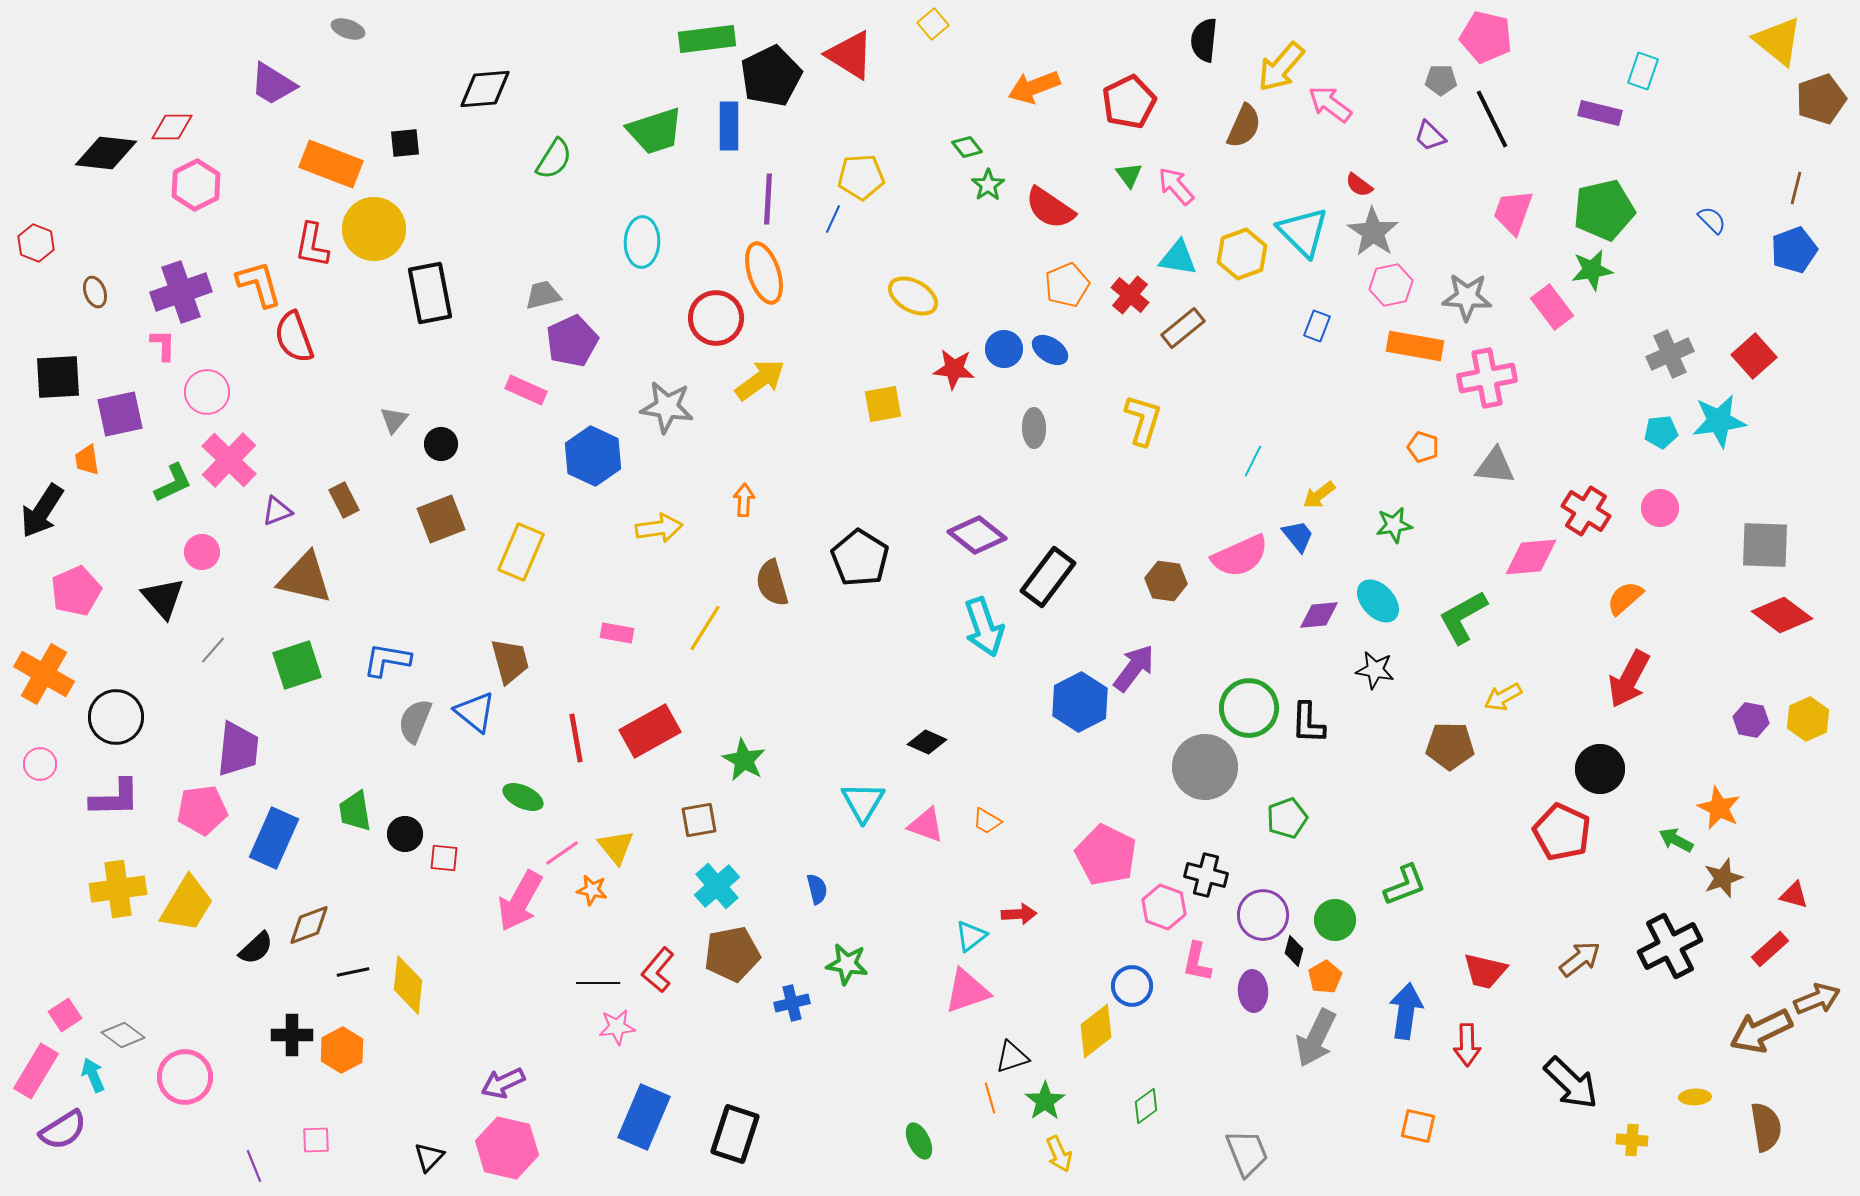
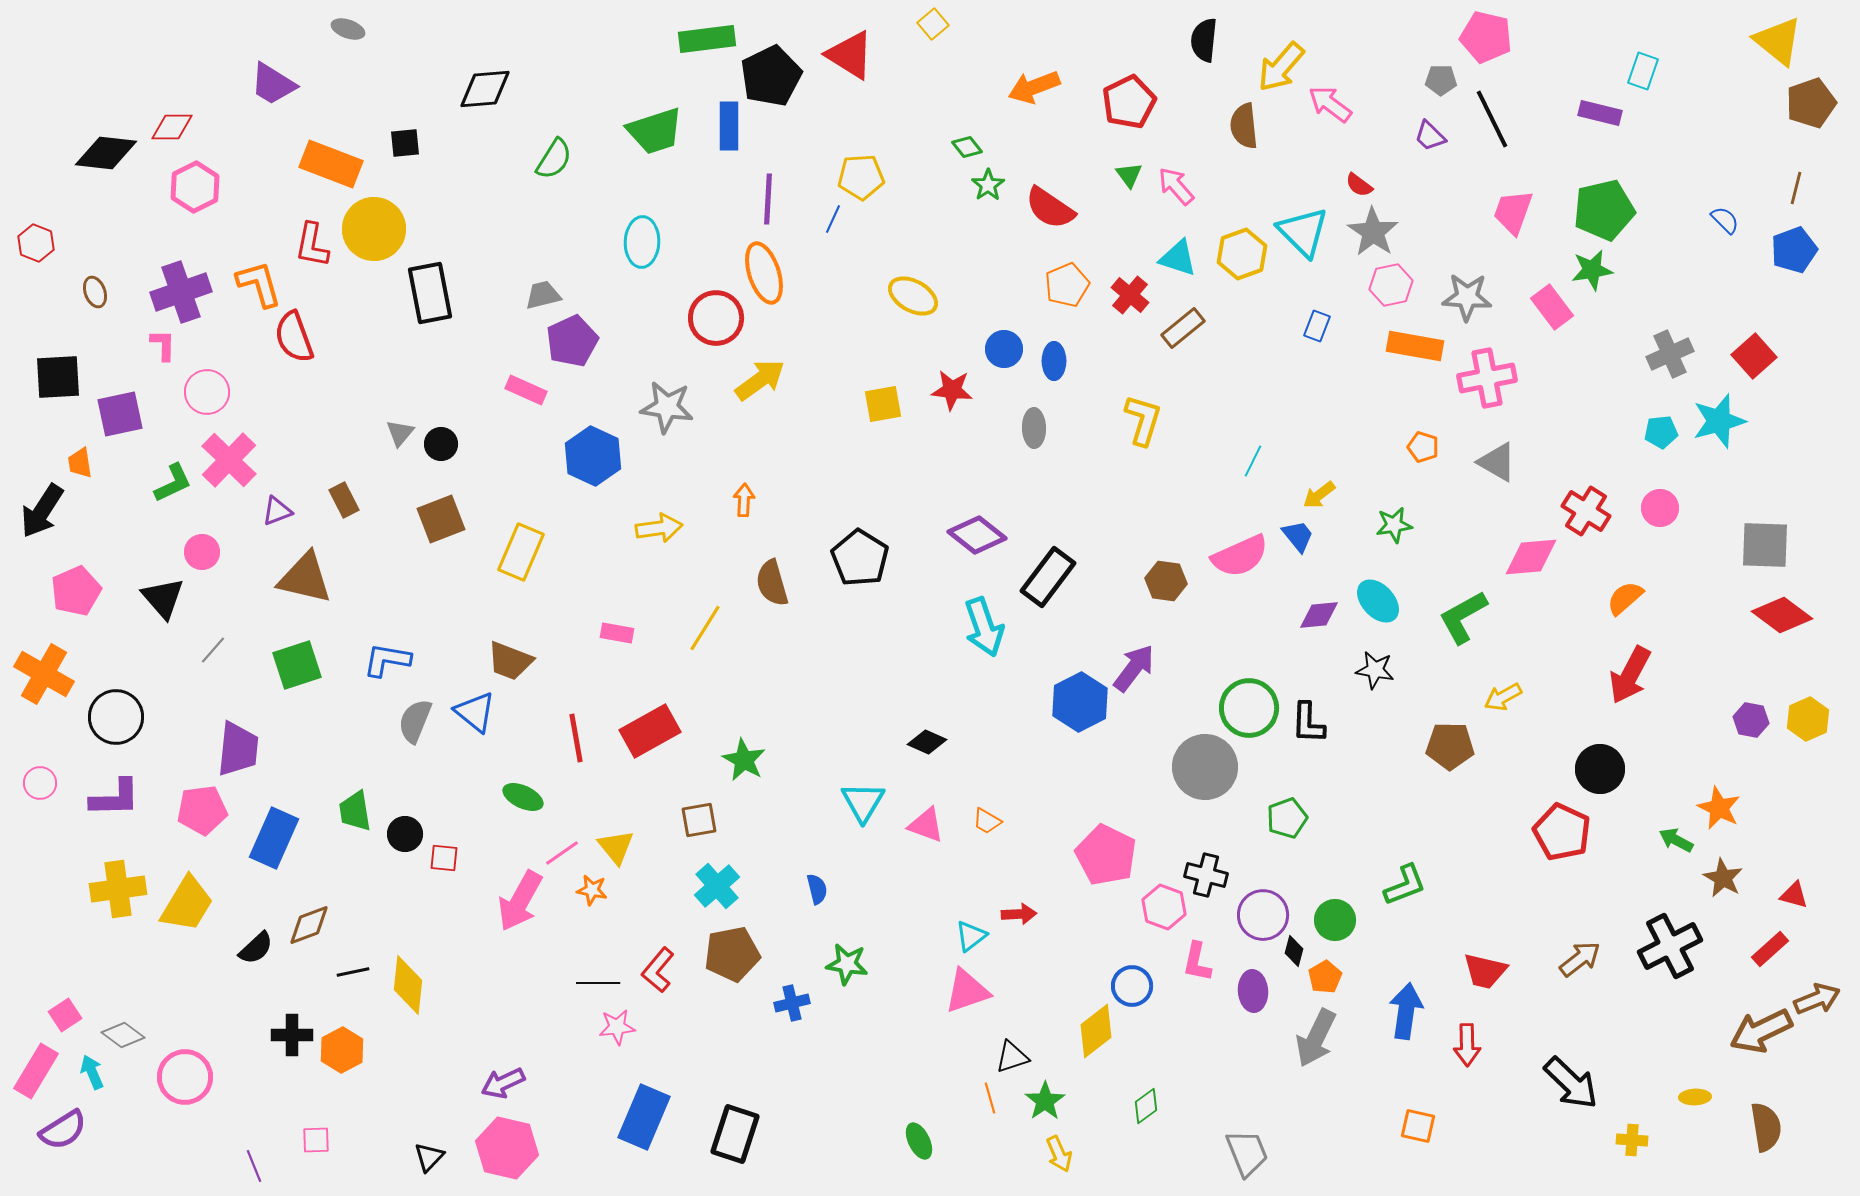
brown pentagon at (1821, 99): moved 10 px left, 4 px down
brown semicircle at (1244, 126): rotated 150 degrees clockwise
pink hexagon at (196, 185): moved 1 px left, 2 px down
blue semicircle at (1712, 220): moved 13 px right
cyan triangle at (1178, 258): rotated 9 degrees clockwise
blue ellipse at (1050, 350): moved 4 px right, 11 px down; rotated 57 degrees clockwise
red star at (954, 369): moved 2 px left, 21 px down
gray triangle at (394, 420): moved 6 px right, 13 px down
cyan star at (1719, 421): rotated 8 degrees counterclockwise
orange trapezoid at (87, 460): moved 7 px left, 3 px down
gray triangle at (1495, 466): moved 2 px right, 4 px up; rotated 24 degrees clockwise
brown trapezoid at (510, 661): rotated 126 degrees clockwise
red arrow at (1629, 679): moved 1 px right, 4 px up
pink circle at (40, 764): moved 19 px down
brown star at (1723, 878): rotated 24 degrees counterclockwise
cyan arrow at (93, 1075): moved 1 px left, 3 px up
